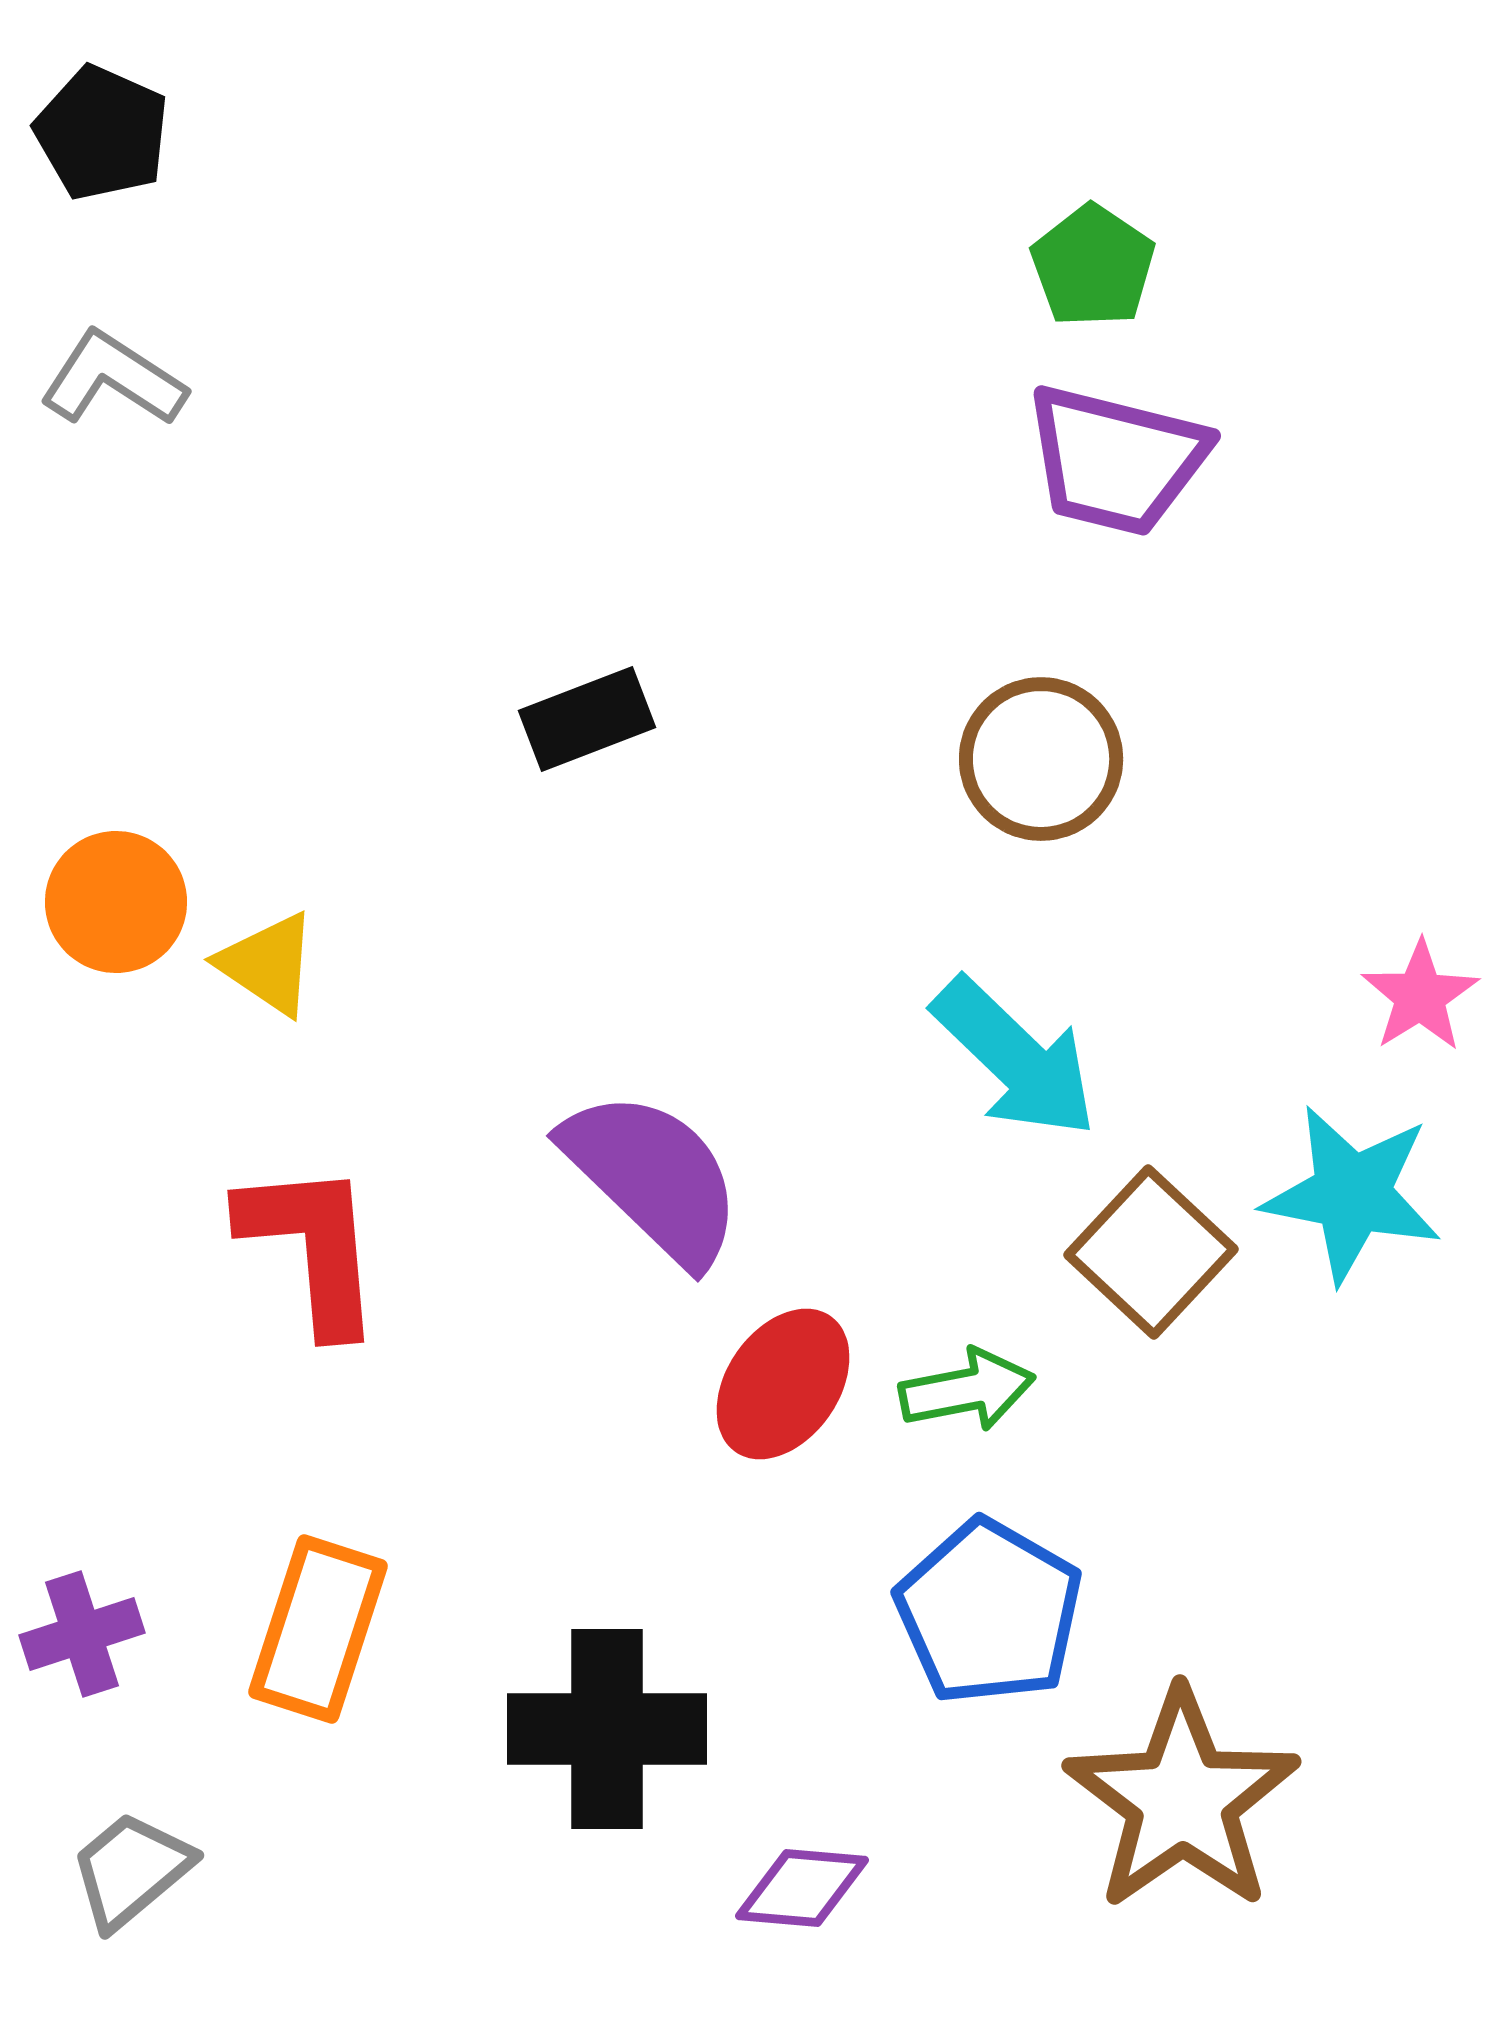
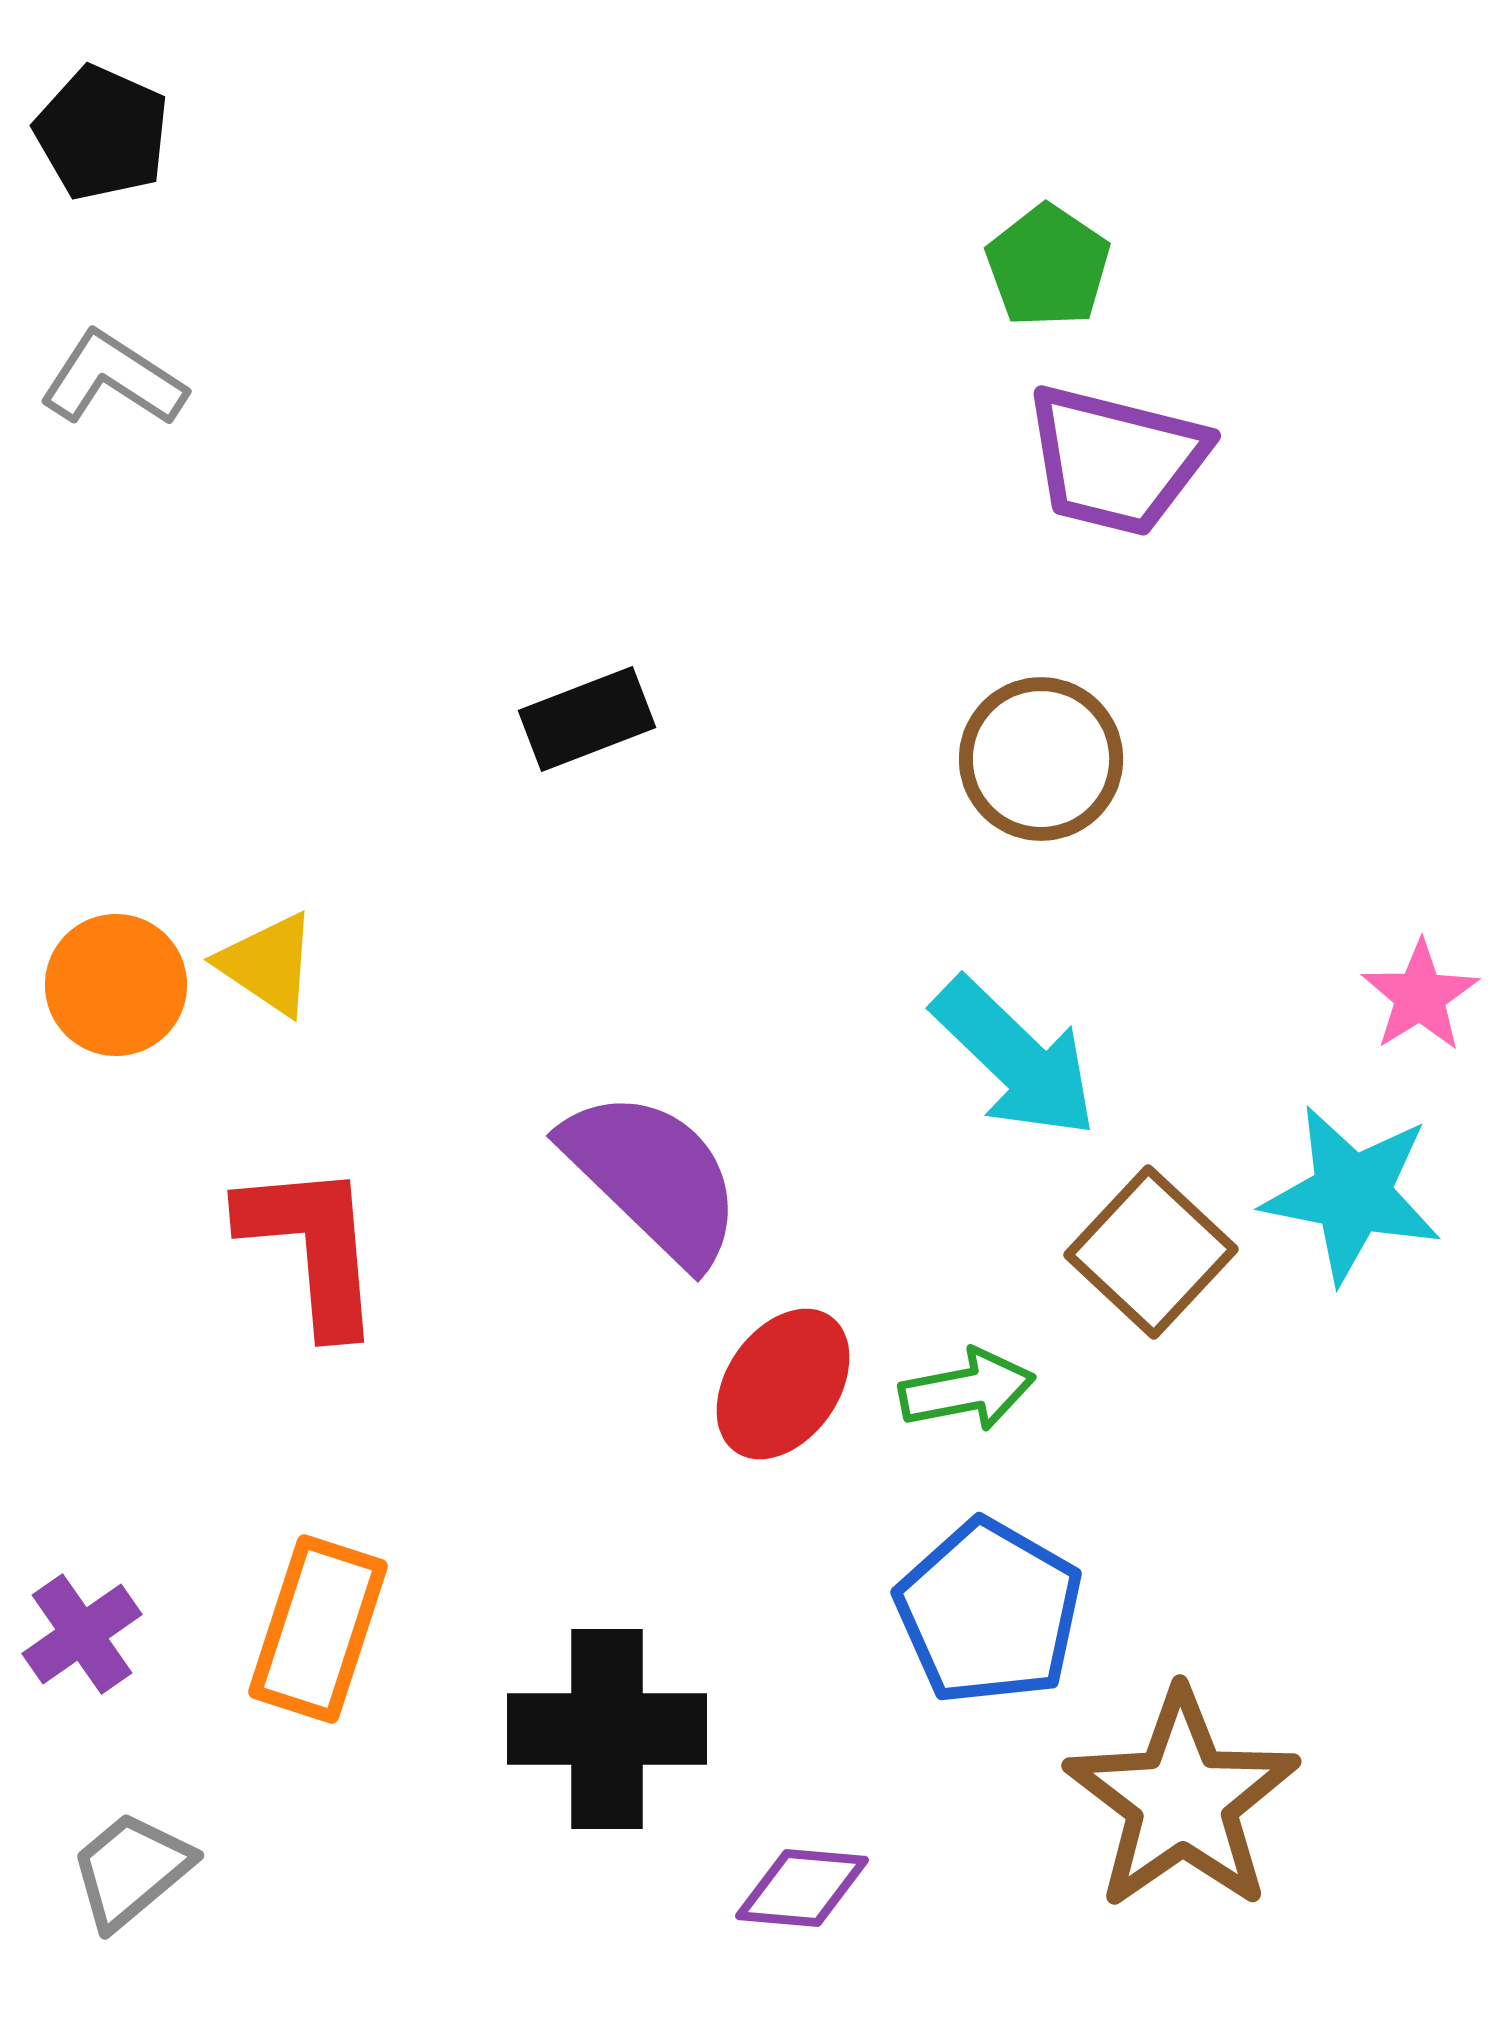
green pentagon: moved 45 px left
orange circle: moved 83 px down
purple cross: rotated 17 degrees counterclockwise
